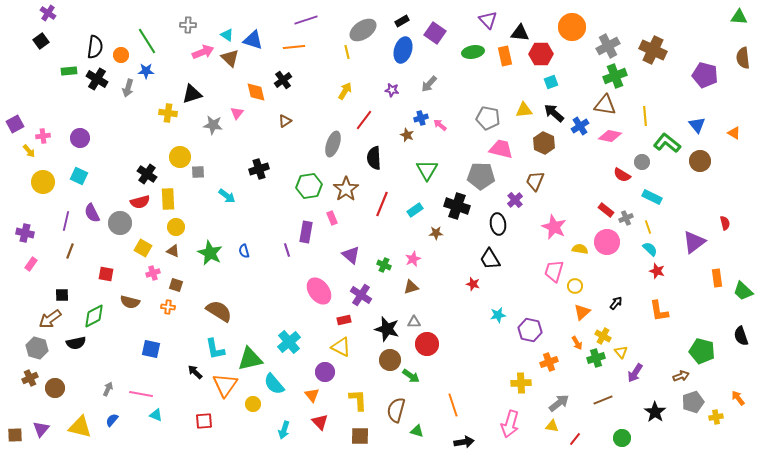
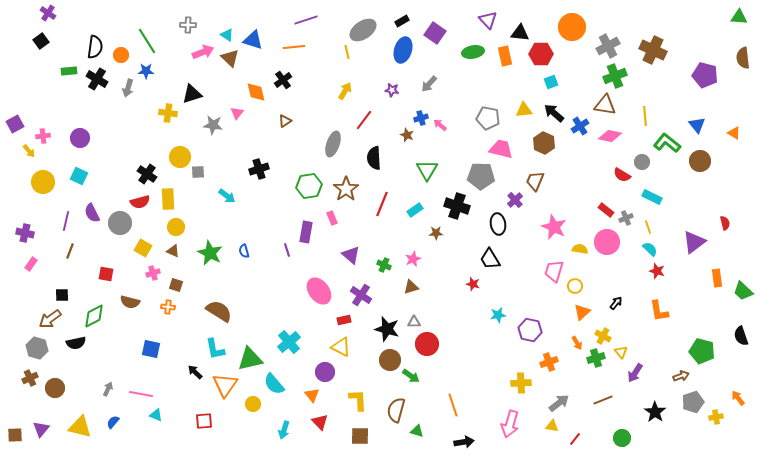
blue semicircle at (112, 420): moved 1 px right, 2 px down
